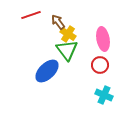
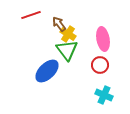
brown arrow: moved 1 px right, 2 px down
